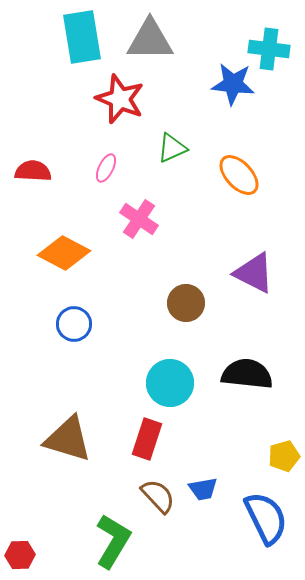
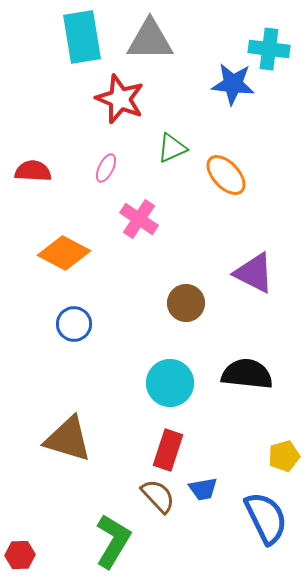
orange ellipse: moved 13 px left
red rectangle: moved 21 px right, 11 px down
